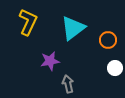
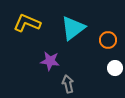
yellow L-shape: moved 1 px left, 1 px down; rotated 92 degrees counterclockwise
purple star: rotated 18 degrees clockwise
